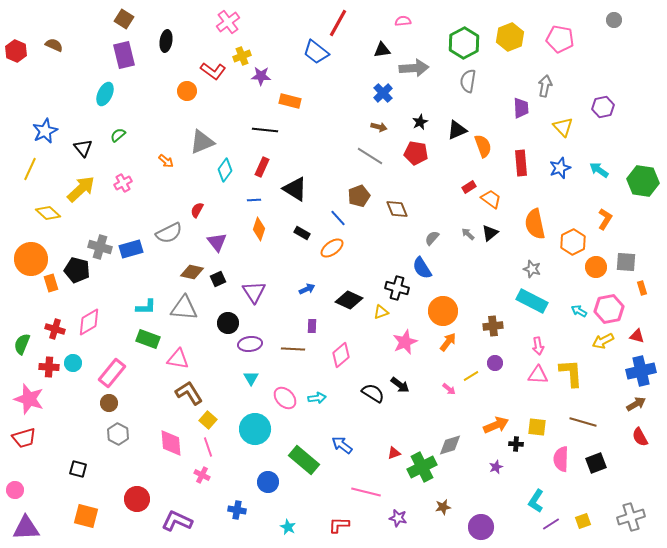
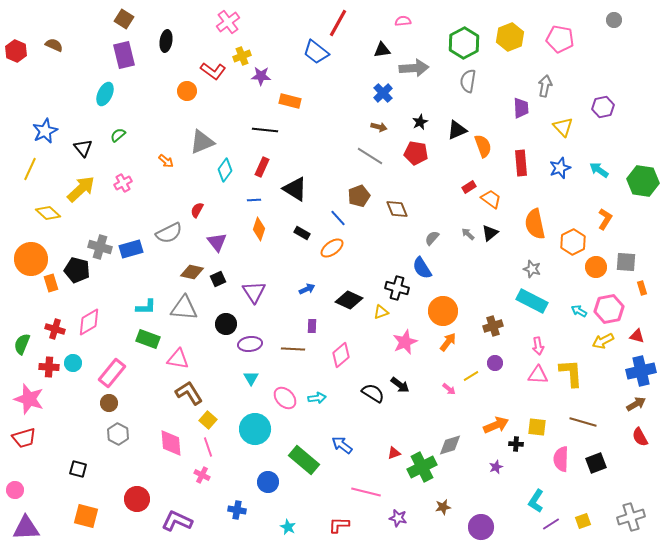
black circle at (228, 323): moved 2 px left, 1 px down
brown cross at (493, 326): rotated 12 degrees counterclockwise
